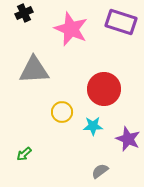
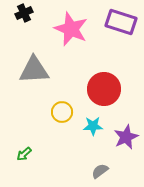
purple star: moved 2 px left, 2 px up; rotated 25 degrees clockwise
